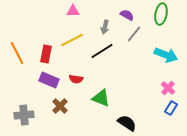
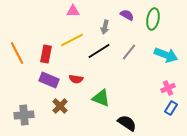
green ellipse: moved 8 px left, 5 px down
gray line: moved 5 px left, 18 px down
black line: moved 3 px left
pink cross: rotated 24 degrees clockwise
